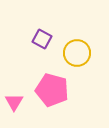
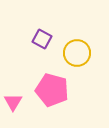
pink triangle: moved 1 px left
